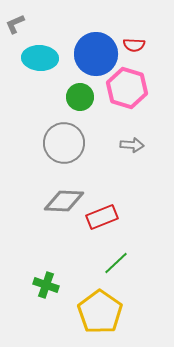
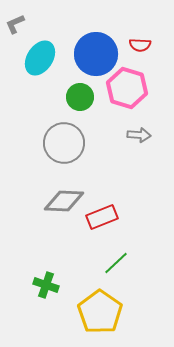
red semicircle: moved 6 px right
cyan ellipse: rotated 60 degrees counterclockwise
gray arrow: moved 7 px right, 10 px up
